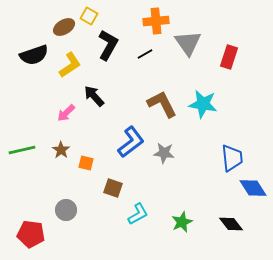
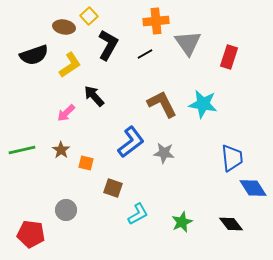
yellow square: rotated 18 degrees clockwise
brown ellipse: rotated 40 degrees clockwise
